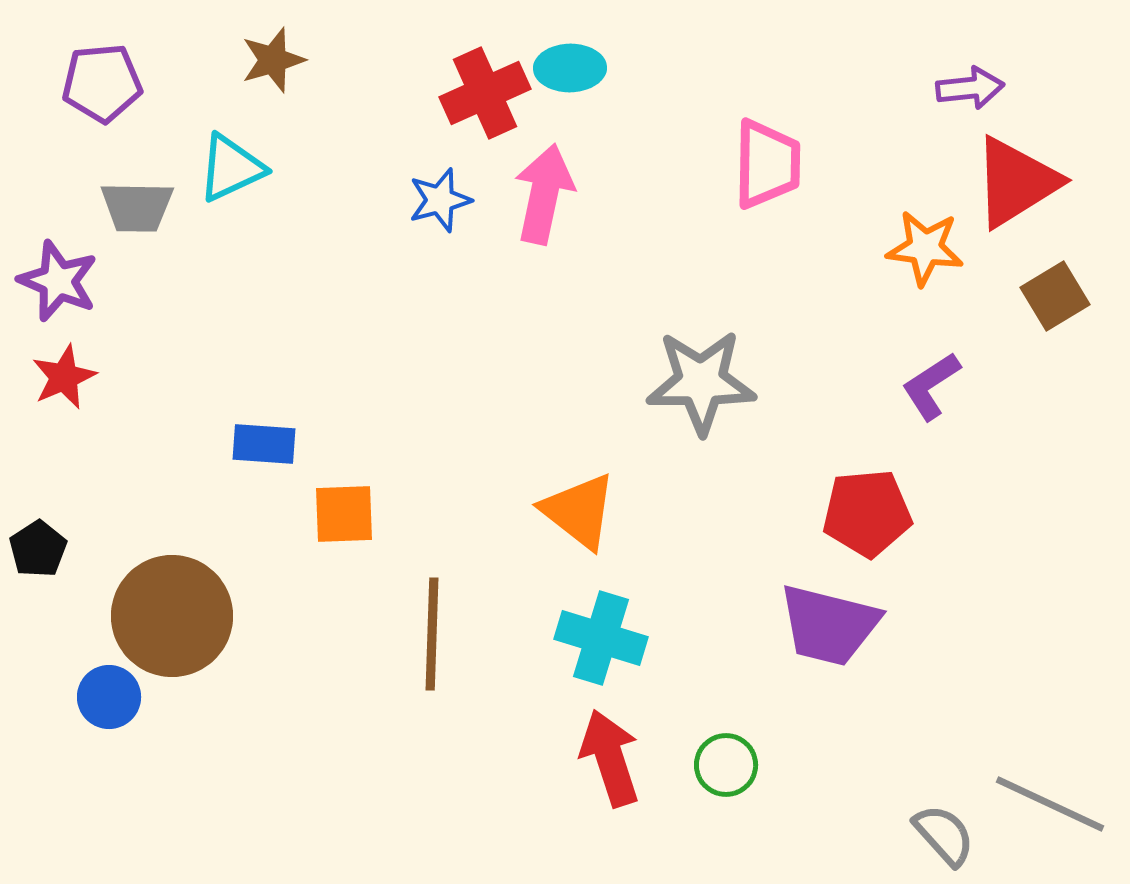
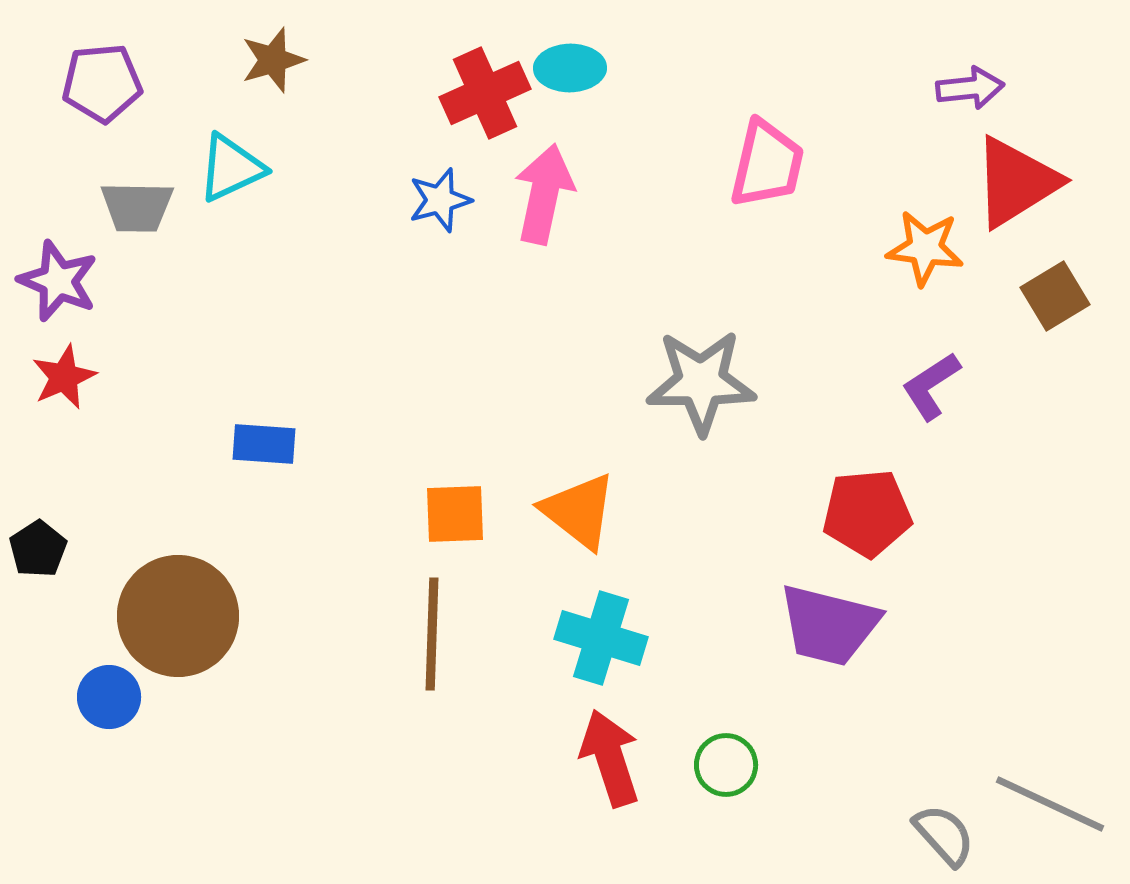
pink trapezoid: rotated 12 degrees clockwise
orange square: moved 111 px right
brown circle: moved 6 px right
